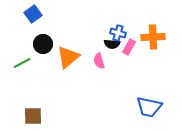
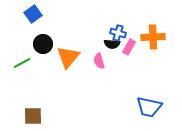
orange triangle: rotated 10 degrees counterclockwise
